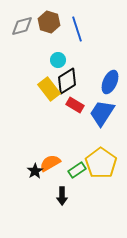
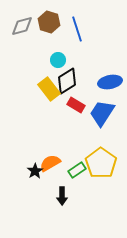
blue ellipse: rotated 55 degrees clockwise
red rectangle: moved 1 px right
